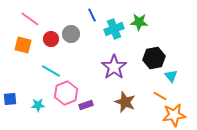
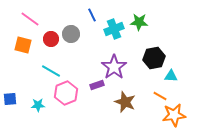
cyan triangle: rotated 48 degrees counterclockwise
purple rectangle: moved 11 px right, 20 px up
